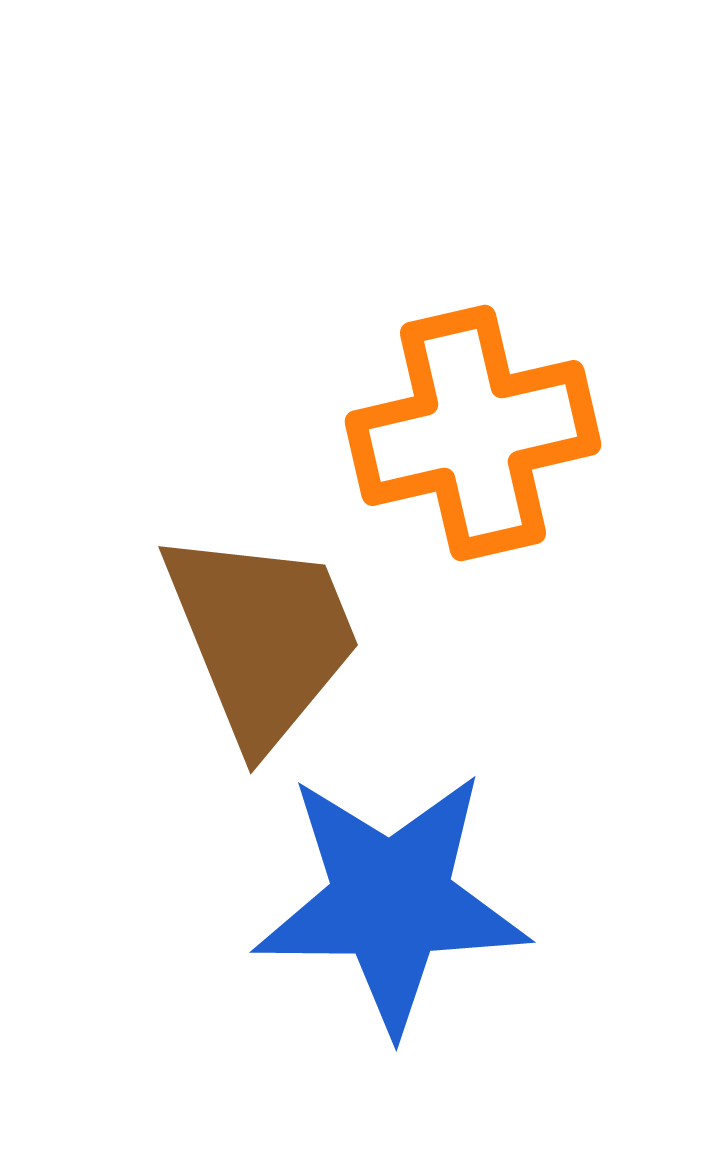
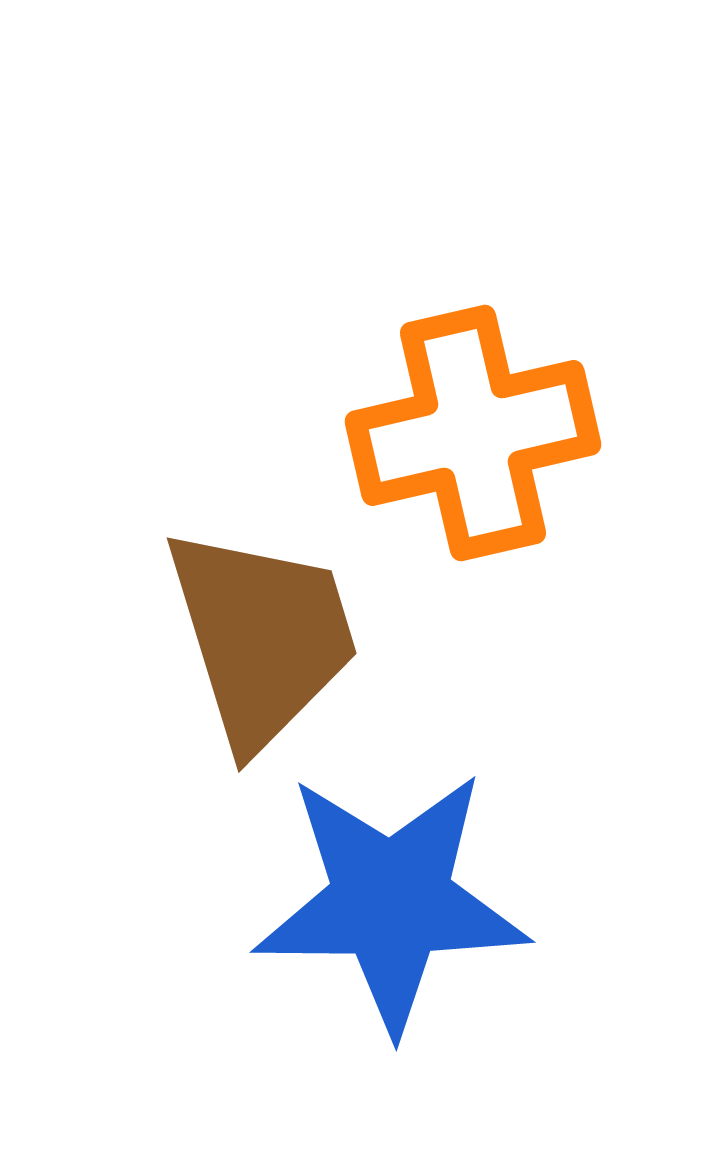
brown trapezoid: rotated 5 degrees clockwise
